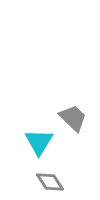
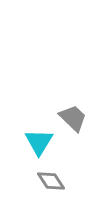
gray diamond: moved 1 px right, 1 px up
